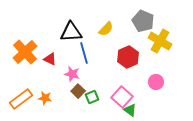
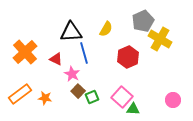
gray pentagon: rotated 25 degrees clockwise
yellow semicircle: rotated 14 degrees counterclockwise
yellow cross: moved 2 px up
red triangle: moved 6 px right
pink star: rotated 14 degrees clockwise
pink circle: moved 17 px right, 18 px down
orange rectangle: moved 1 px left, 5 px up
green triangle: moved 3 px right, 1 px up; rotated 32 degrees counterclockwise
